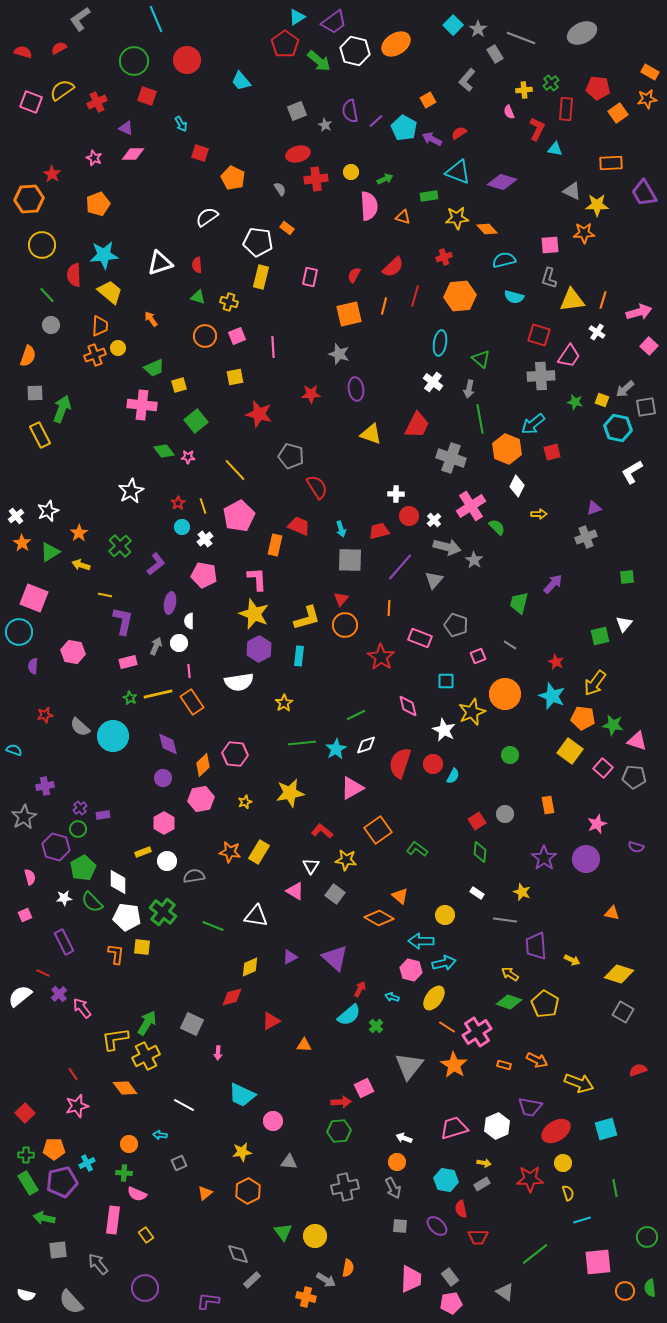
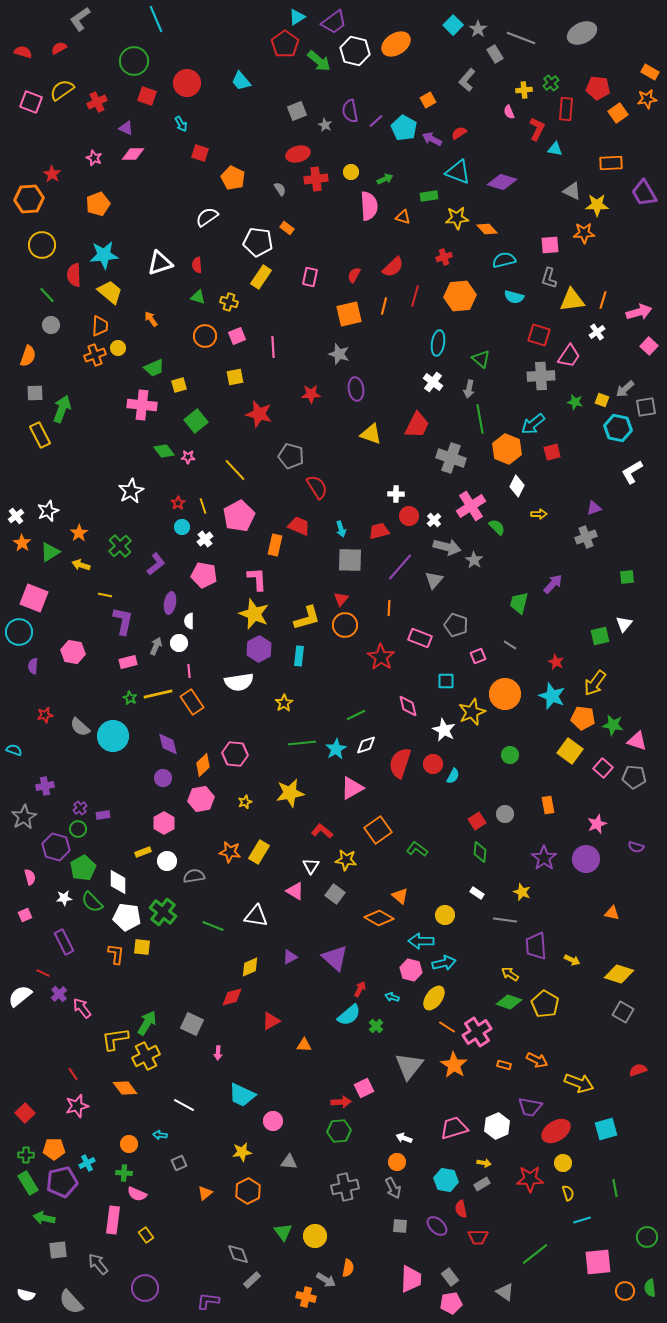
red circle at (187, 60): moved 23 px down
yellow rectangle at (261, 277): rotated 20 degrees clockwise
white cross at (597, 332): rotated 21 degrees clockwise
cyan ellipse at (440, 343): moved 2 px left
